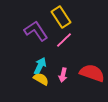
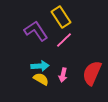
cyan arrow: rotated 60 degrees clockwise
red semicircle: rotated 85 degrees counterclockwise
